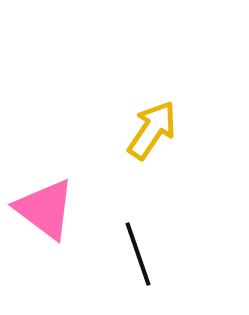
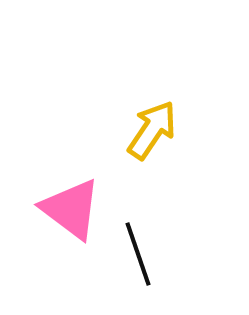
pink triangle: moved 26 px right
